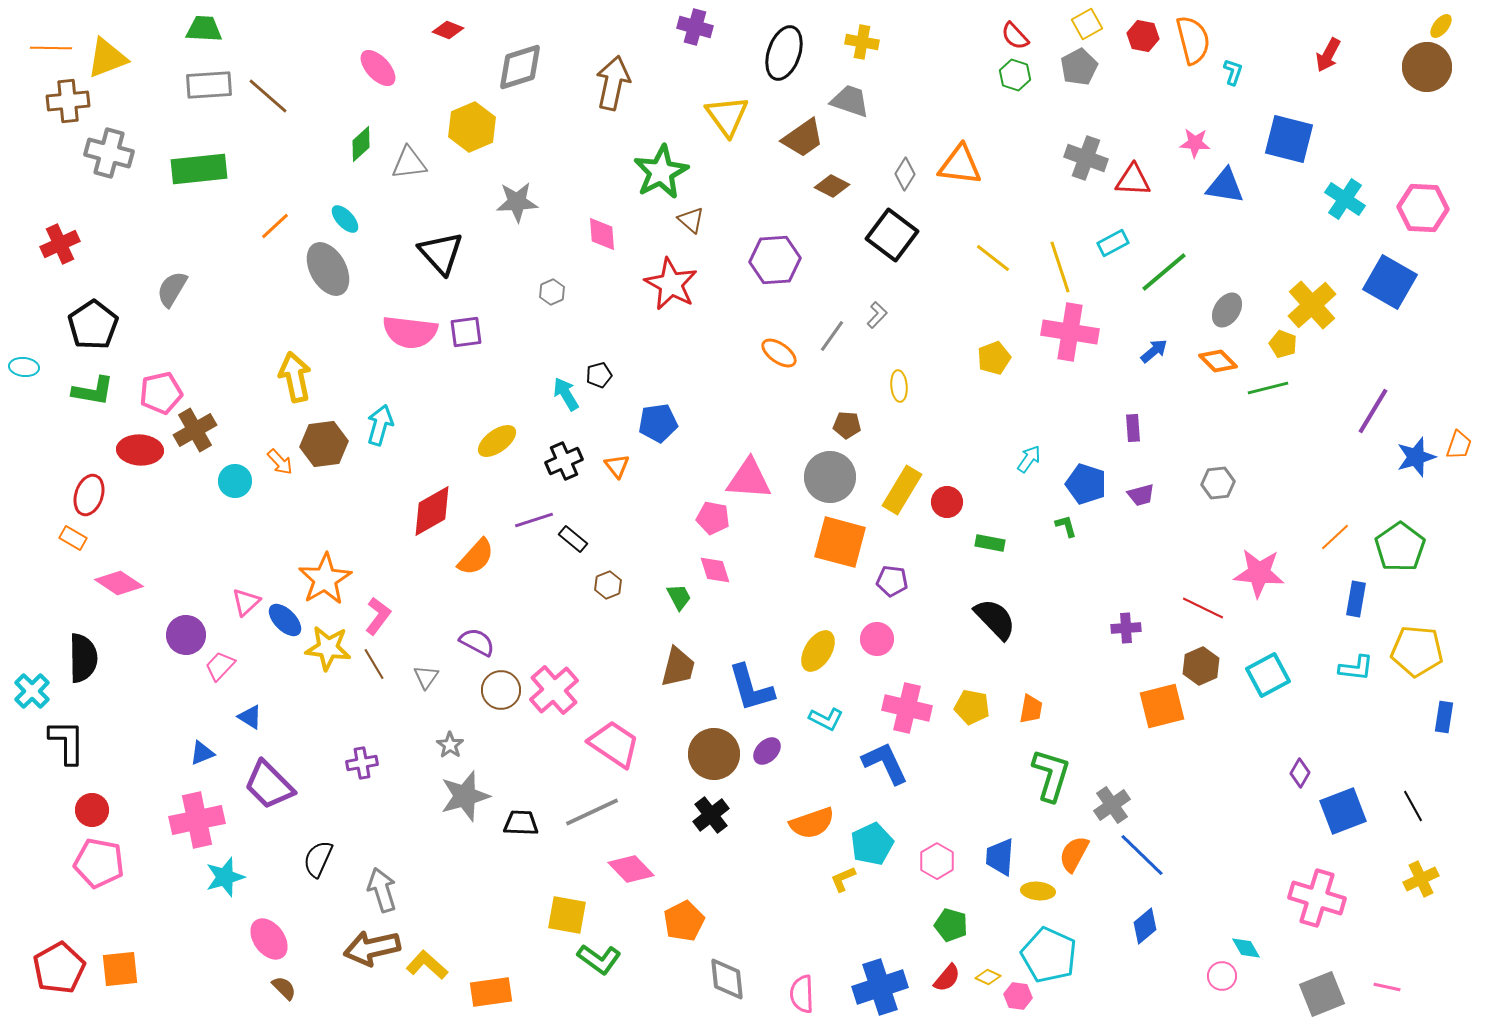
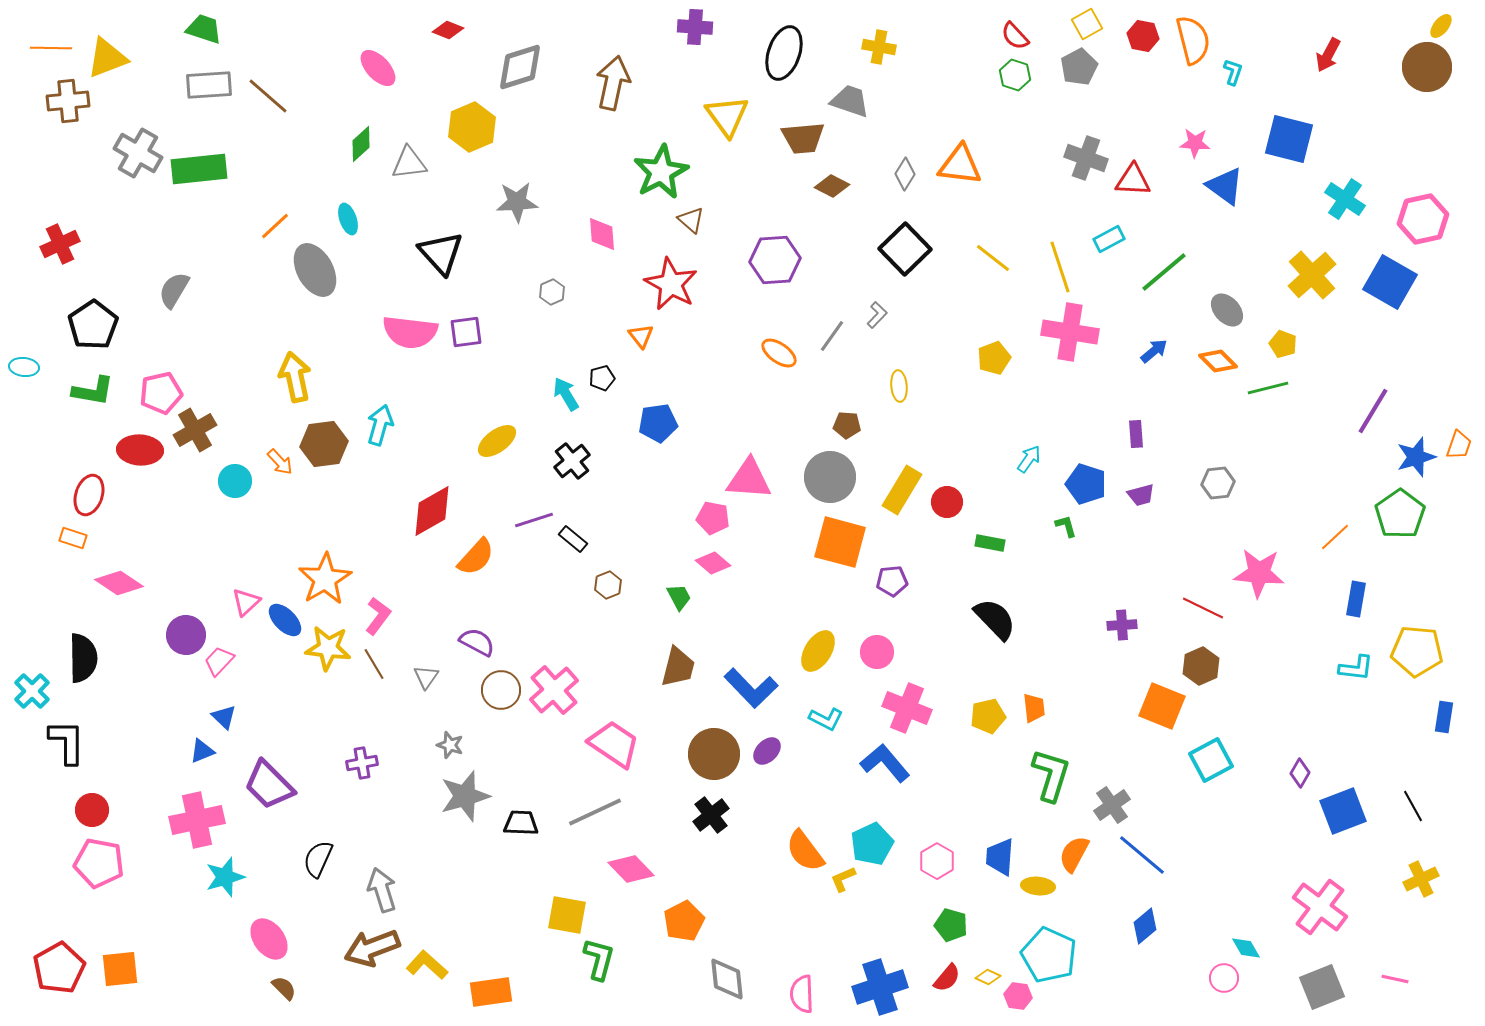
purple cross at (695, 27): rotated 12 degrees counterclockwise
green trapezoid at (204, 29): rotated 15 degrees clockwise
yellow cross at (862, 42): moved 17 px right, 5 px down
brown trapezoid at (803, 138): rotated 30 degrees clockwise
gray cross at (109, 153): moved 29 px right; rotated 15 degrees clockwise
blue triangle at (1225, 186): rotated 27 degrees clockwise
pink hexagon at (1423, 208): moved 11 px down; rotated 15 degrees counterclockwise
cyan ellipse at (345, 219): moved 3 px right; rotated 24 degrees clockwise
black square at (892, 235): moved 13 px right, 14 px down; rotated 9 degrees clockwise
cyan rectangle at (1113, 243): moved 4 px left, 4 px up
gray ellipse at (328, 269): moved 13 px left, 1 px down
gray semicircle at (172, 289): moved 2 px right, 1 px down
yellow cross at (1312, 305): moved 30 px up
gray ellipse at (1227, 310): rotated 76 degrees counterclockwise
black pentagon at (599, 375): moved 3 px right, 3 px down
purple rectangle at (1133, 428): moved 3 px right, 6 px down
black cross at (564, 461): moved 8 px right; rotated 15 degrees counterclockwise
orange triangle at (617, 466): moved 24 px right, 130 px up
orange rectangle at (73, 538): rotated 12 degrees counterclockwise
green pentagon at (1400, 547): moved 33 px up
pink diamond at (715, 570): moved 2 px left, 7 px up; rotated 32 degrees counterclockwise
purple pentagon at (892, 581): rotated 12 degrees counterclockwise
purple cross at (1126, 628): moved 4 px left, 3 px up
pink circle at (877, 639): moved 13 px down
pink trapezoid at (220, 666): moved 1 px left, 5 px up
cyan square at (1268, 675): moved 57 px left, 85 px down
blue L-shape at (751, 688): rotated 28 degrees counterclockwise
orange square at (1162, 706): rotated 36 degrees clockwise
yellow pentagon at (972, 707): moved 16 px right, 9 px down; rotated 24 degrees counterclockwise
pink cross at (907, 708): rotated 9 degrees clockwise
orange trapezoid at (1031, 709): moved 3 px right, 1 px up; rotated 16 degrees counterclockwise
blue triangle at (250, 717): moved 26 px left; rotated 12 degrees clockwise
gray star at (450, 745): rotated 16 degrees counterclockwise
blue triangle at (202, 753): moved 2 px up
blue L-shape at (885, 763): rotated 15 degrees counterclockwise
gray line at (592, 812): moved 3 px right
orange semicircle at (812, 823): moved 7 px left, 28 px down; rotated 72 degrees clockwise
blue line at (1142, 855): rotated 4 degrees counterclockwise
yellow ellipse at (1038, 891): moved 5 px up
pink cross at (1317, 898): moved 3 px right, 9 px down; rotated 20 degrees clockwise
brown arrow at (372, 948): rotated 8 degrees counterclockwise
green L-shape at (599, 959): rotated 111 degrees counterclockwise
pink circle at (1222, 976): moved 2 px right, 2 px down
pink line at (1387, 987): moved 8 px right, 8 px up
gray square at (1322, 994): moved 7 px up
